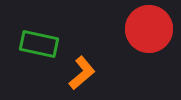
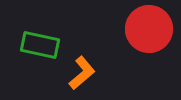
green rectangle: moved 1 px right, 1 px down
